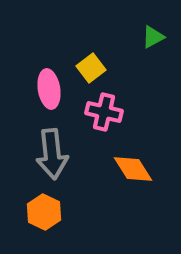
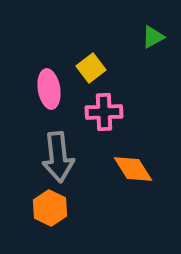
pink cross: rotated 15 degrees counterclockwise
gray arrow: moved 6 px right, 3 px down
orange hexagon: moved 6 px right, 4 px up
